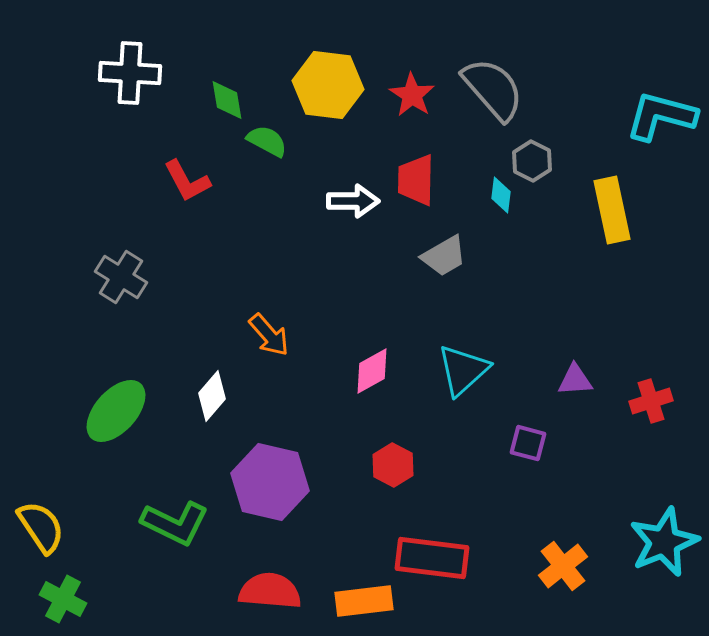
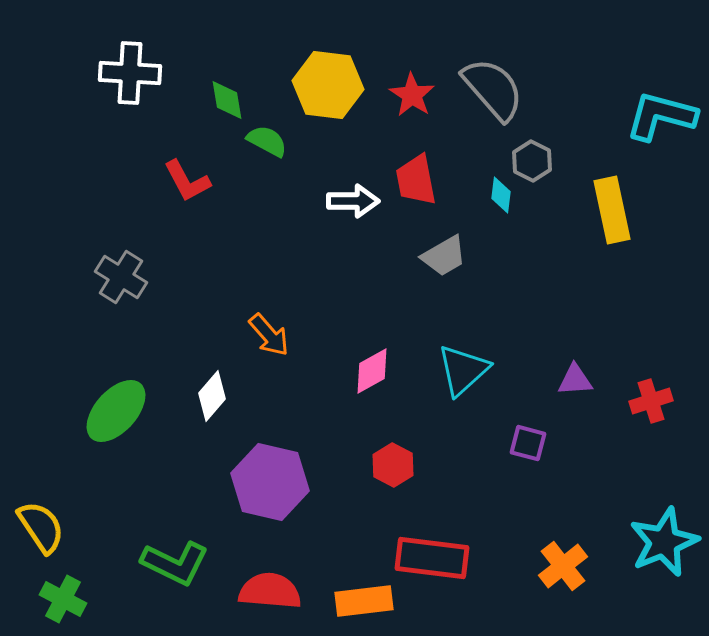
red trapezoid: rotated 12 degrees counterclockwise
green L-shape: moved 40 px down
